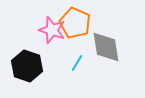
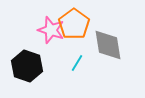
orange pentagon: moved 1 px left, 1 px down; rotated 12 degrees clockwise
pink star: moved 1 px left
gray diamond: moved 2 px right, 2 px up
